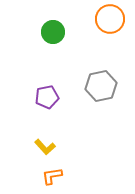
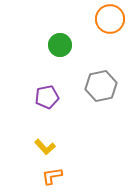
green circle: moved 7 px right, 13 px down
